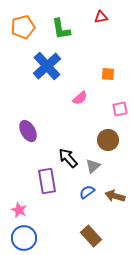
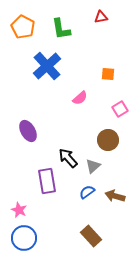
orange pentagon: rotated 30 degrees counterclockwise
pink square: rotated 21 degrees counterclockwise
